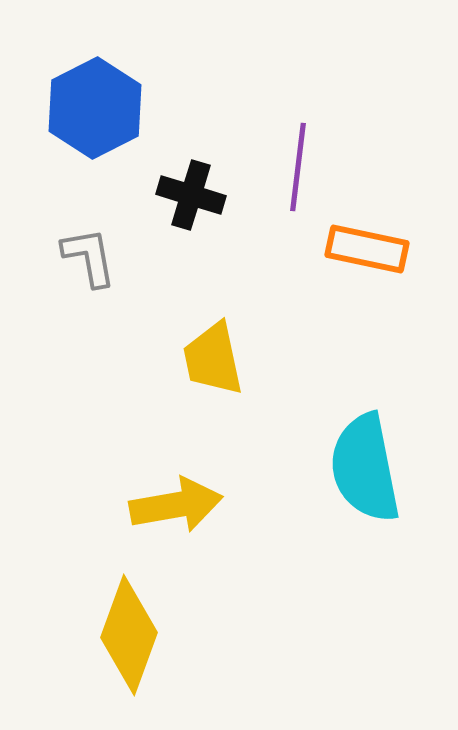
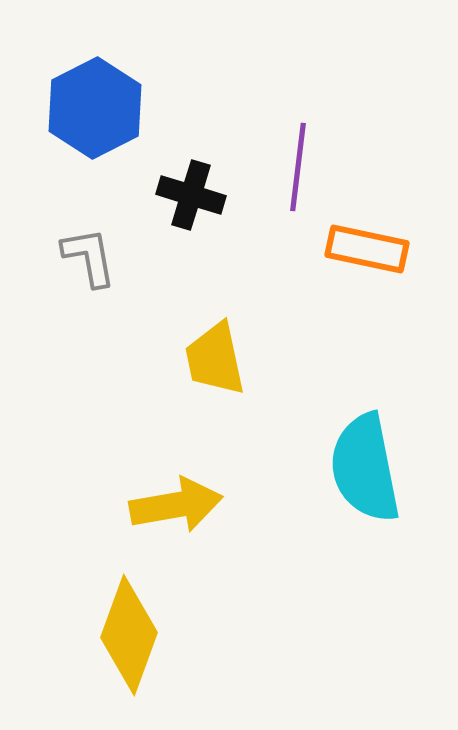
yellow trapezoid: moved 2 px right
